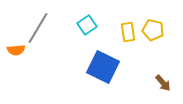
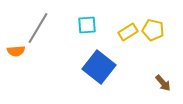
cyan square: rotated 30 degrees clockwise
yellow rectangle: rotated 66 degrees clockwise
orange semicircle: moved 1 px down
blue square: moved 4 px left; rotated 12 degrees clockwise
